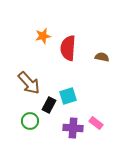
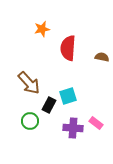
orange star: moved 1 px left, 7 px up
